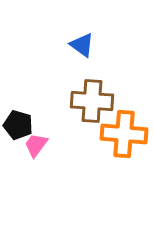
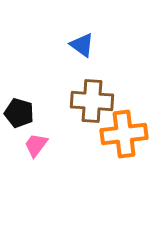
black pentagon: moved 1 px right, 12 px up
orange cross: rotated 12 degrees counterclockwise
